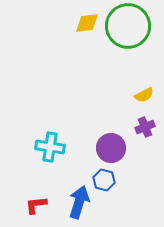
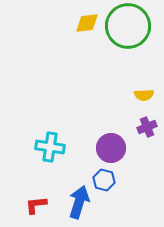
yellow semicircle: rotated 24 degrees clockwise
purple cross: moved 2 px right
